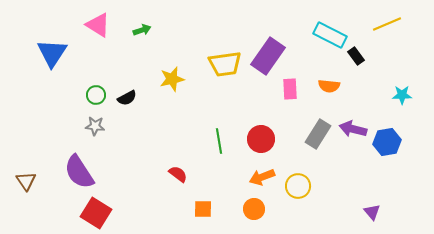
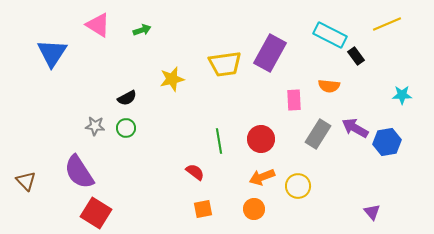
purple rectangle: moved 2 px right, 3 px up; rotated 6 degrees counterclockwise
pink rectangle: moved 4 px right, 11 px down
green circle: moved 30 px right, 33 px down
purple arrow: moved 2 px right, 1 px up; rotated 16 degrees clockwise
red semicircle: moved 17 px right, 2 px up
brown triangle: rotated 10 degrees counterclockwise
orange square: rotated 12 degrees counterclockwise
